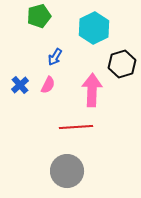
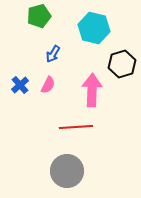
cyan hexagon: rotated 20 degrees counterclockwise
blue arrow: moved 2 px left, 3 px up
